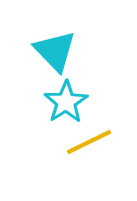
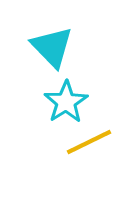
cyan triangle: moved 3 px left, 4 px up
